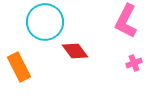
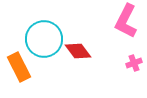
cyan circle: moved 1 px left, 17 px down
red diamond: moved 3 px right
